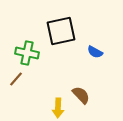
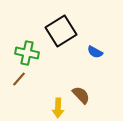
black square: rotated 20 degrees counterclockwise
brown line: moved 3 px right
